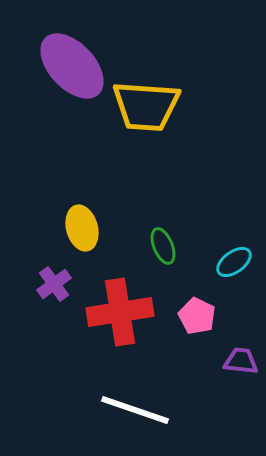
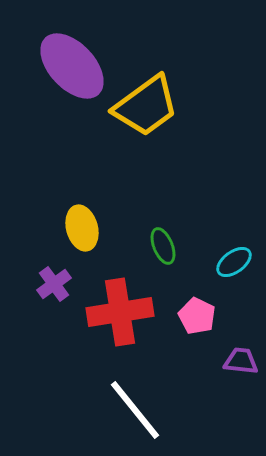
yellow trapezoid: rotated 40 degrees counterclockwise
white line: rotated 32 degrees clockwise
